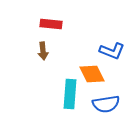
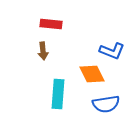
cyan rectangle: moved 12 px left
